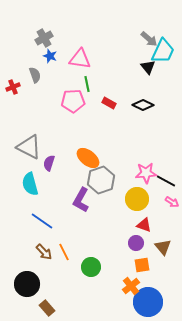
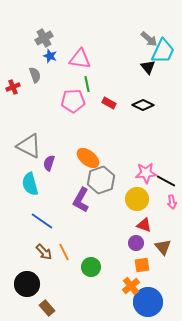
gray triangle: moved 1 px up
pink arrow: rotated 48 degrees clockwise
